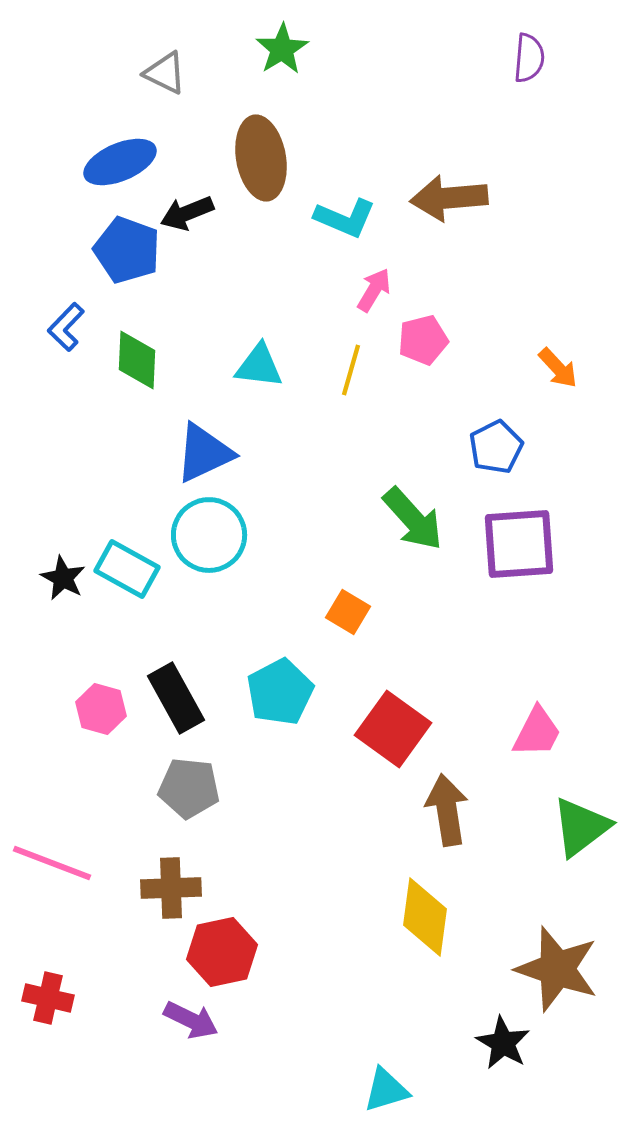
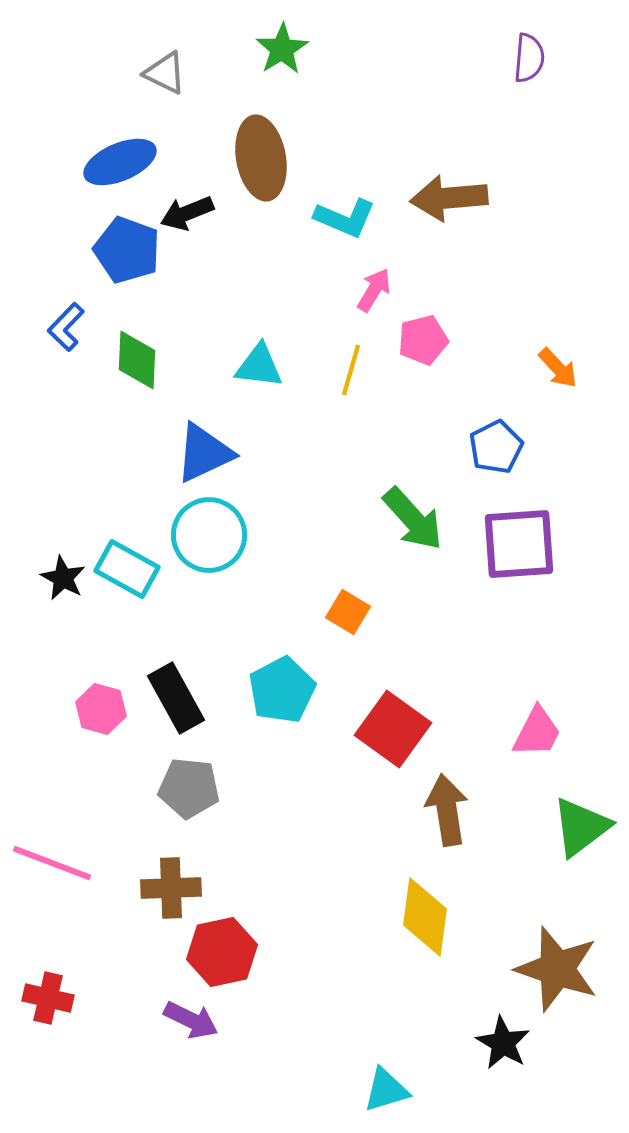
cyan pentagon at (280, 692): moved 2 px right, 2 px up
